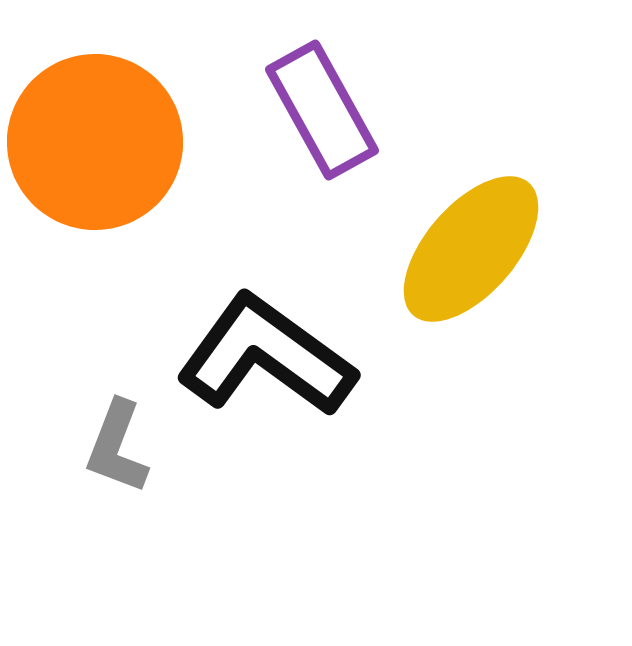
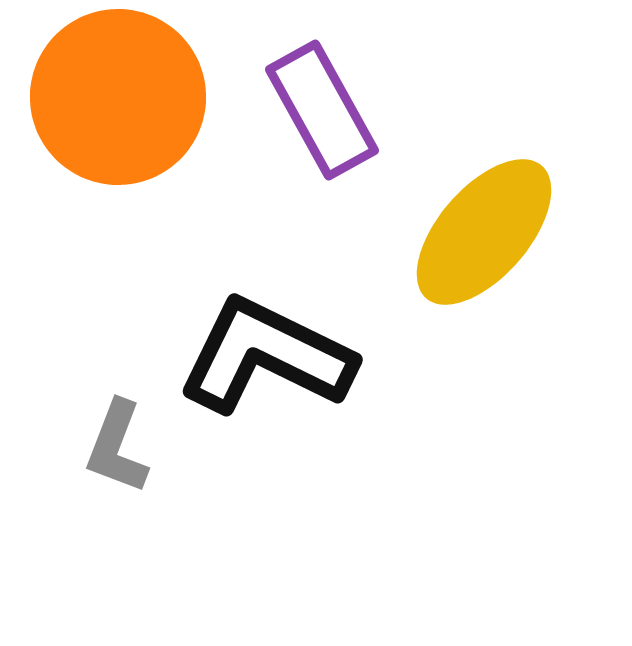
orange circle: moved 23 px right, 45 px up
yellow ellipse: moved 13 px right, 17 px up
black L-shape: rotated 10 degrees counterclockwise
